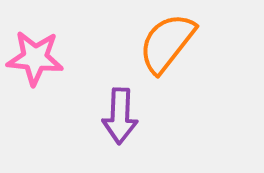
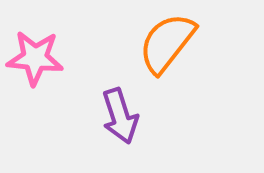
purple arrow: rotated 20 degrees counterclockwise
